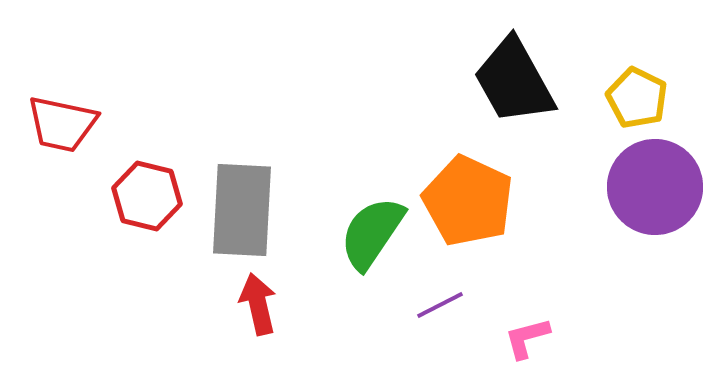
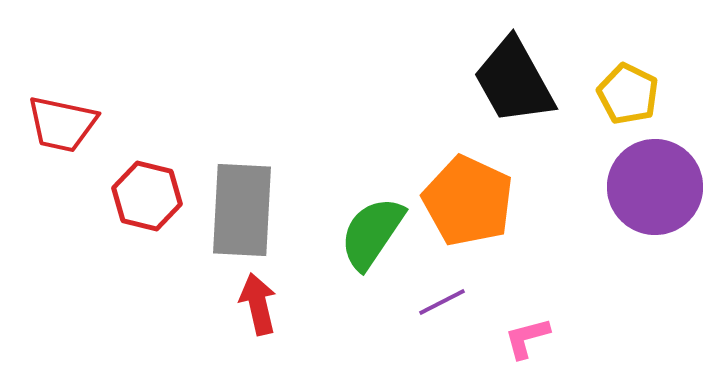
yellow pentagon: moved 9 px left, 4 px up
purple line: moved 2 px right, 3 px up
